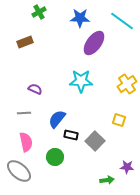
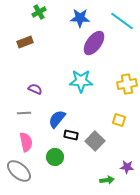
yellow cross: rotated 24 degrees clockwise
